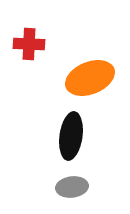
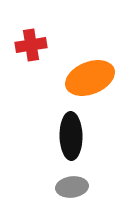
red cross: moved 2 px right, 1 px down; rotated 12 degrees counterclockwise
black ellipse: rotated 9 degrees counterclockwise
